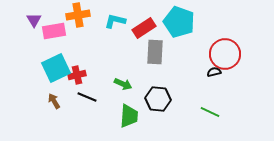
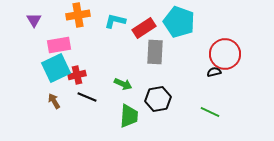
pink rectangle: moved 5 px right, 14 px down
black hexagon: rotated 15 degrees counterclockwise
